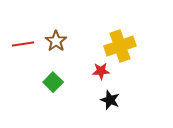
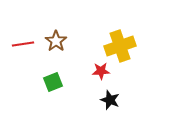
green square: rotated 24 degrees clockwise
